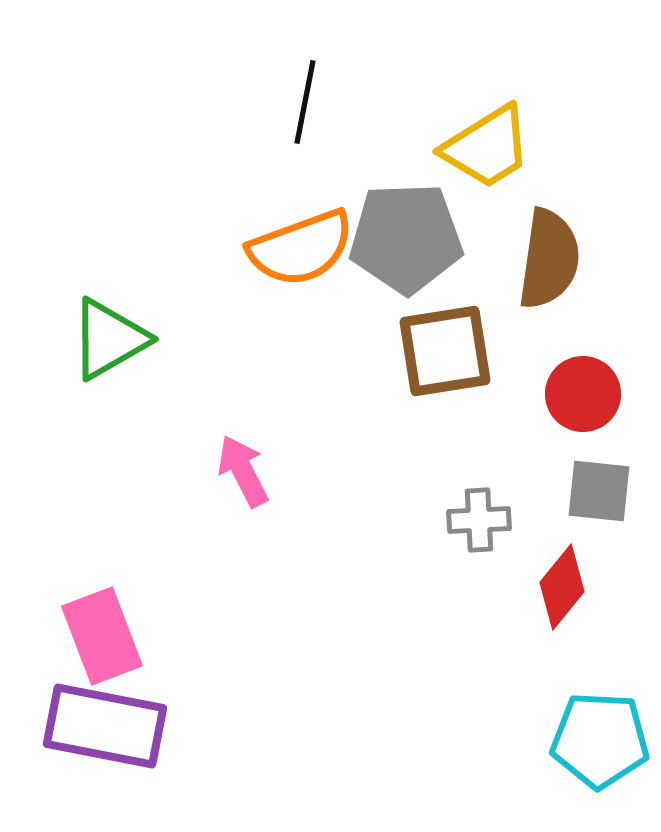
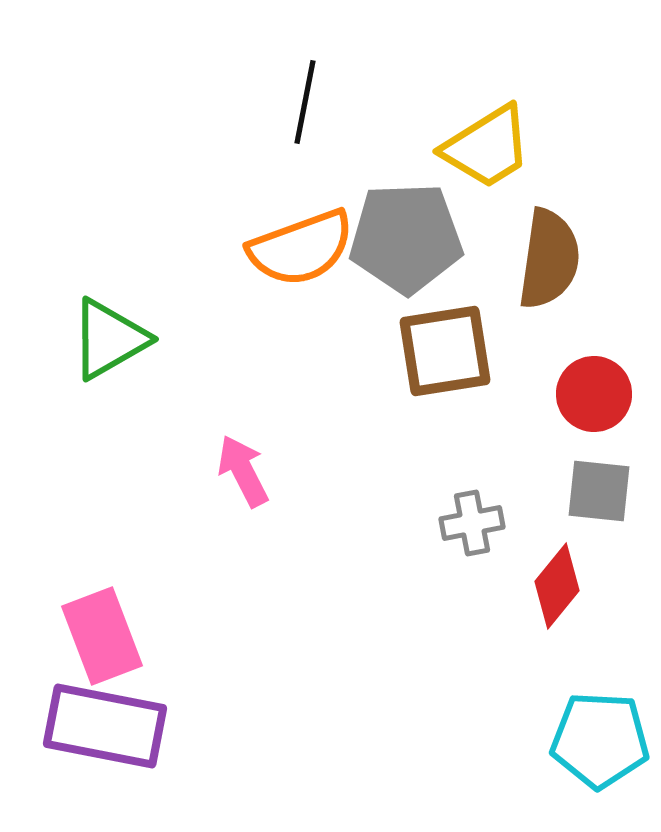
red circle: moved 11 px right
gray cross: moved 7 px left, 3 px down; rotated 8 degrees counterclockwise
red diamond: moved 5 px left, 1 px up
